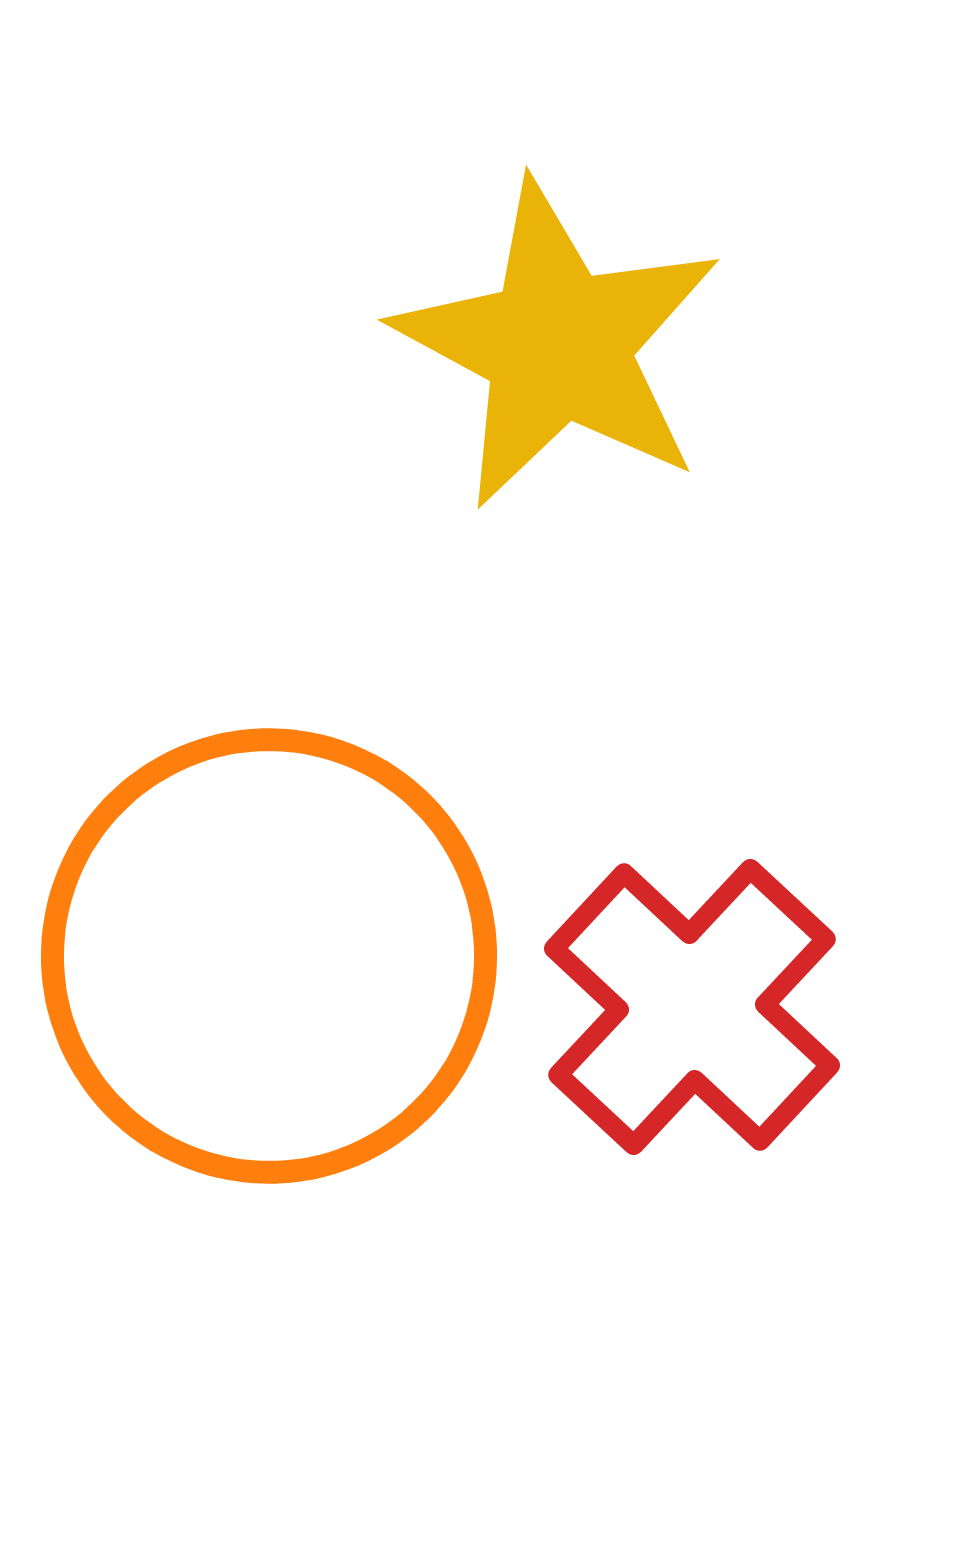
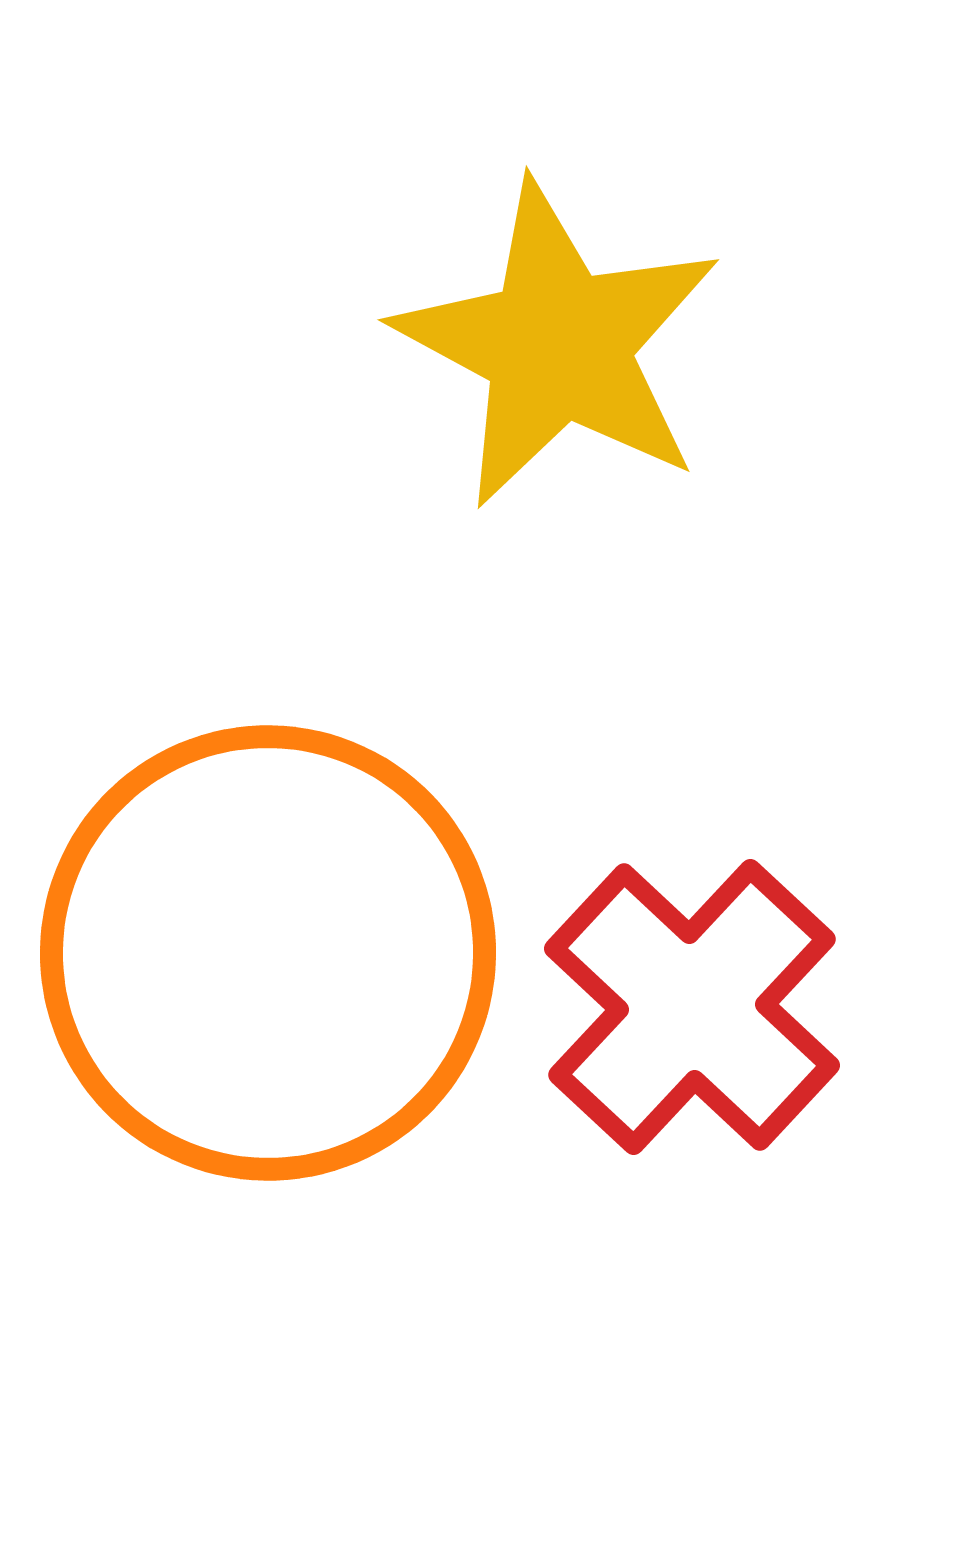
orange circle: moved 1 px left, 3 px up
